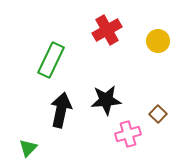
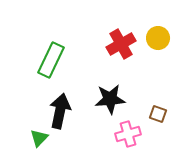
red cross: moved 14 px right, 14 px down
yellow circle: moved 3 px up
black star: moved 4 px right, 1 px up
black arrow: moved 1 px left, 1 px down
brown square: rotated 24 degrees counterclockwise
green triangle: moved 11 px right, 10 px up
